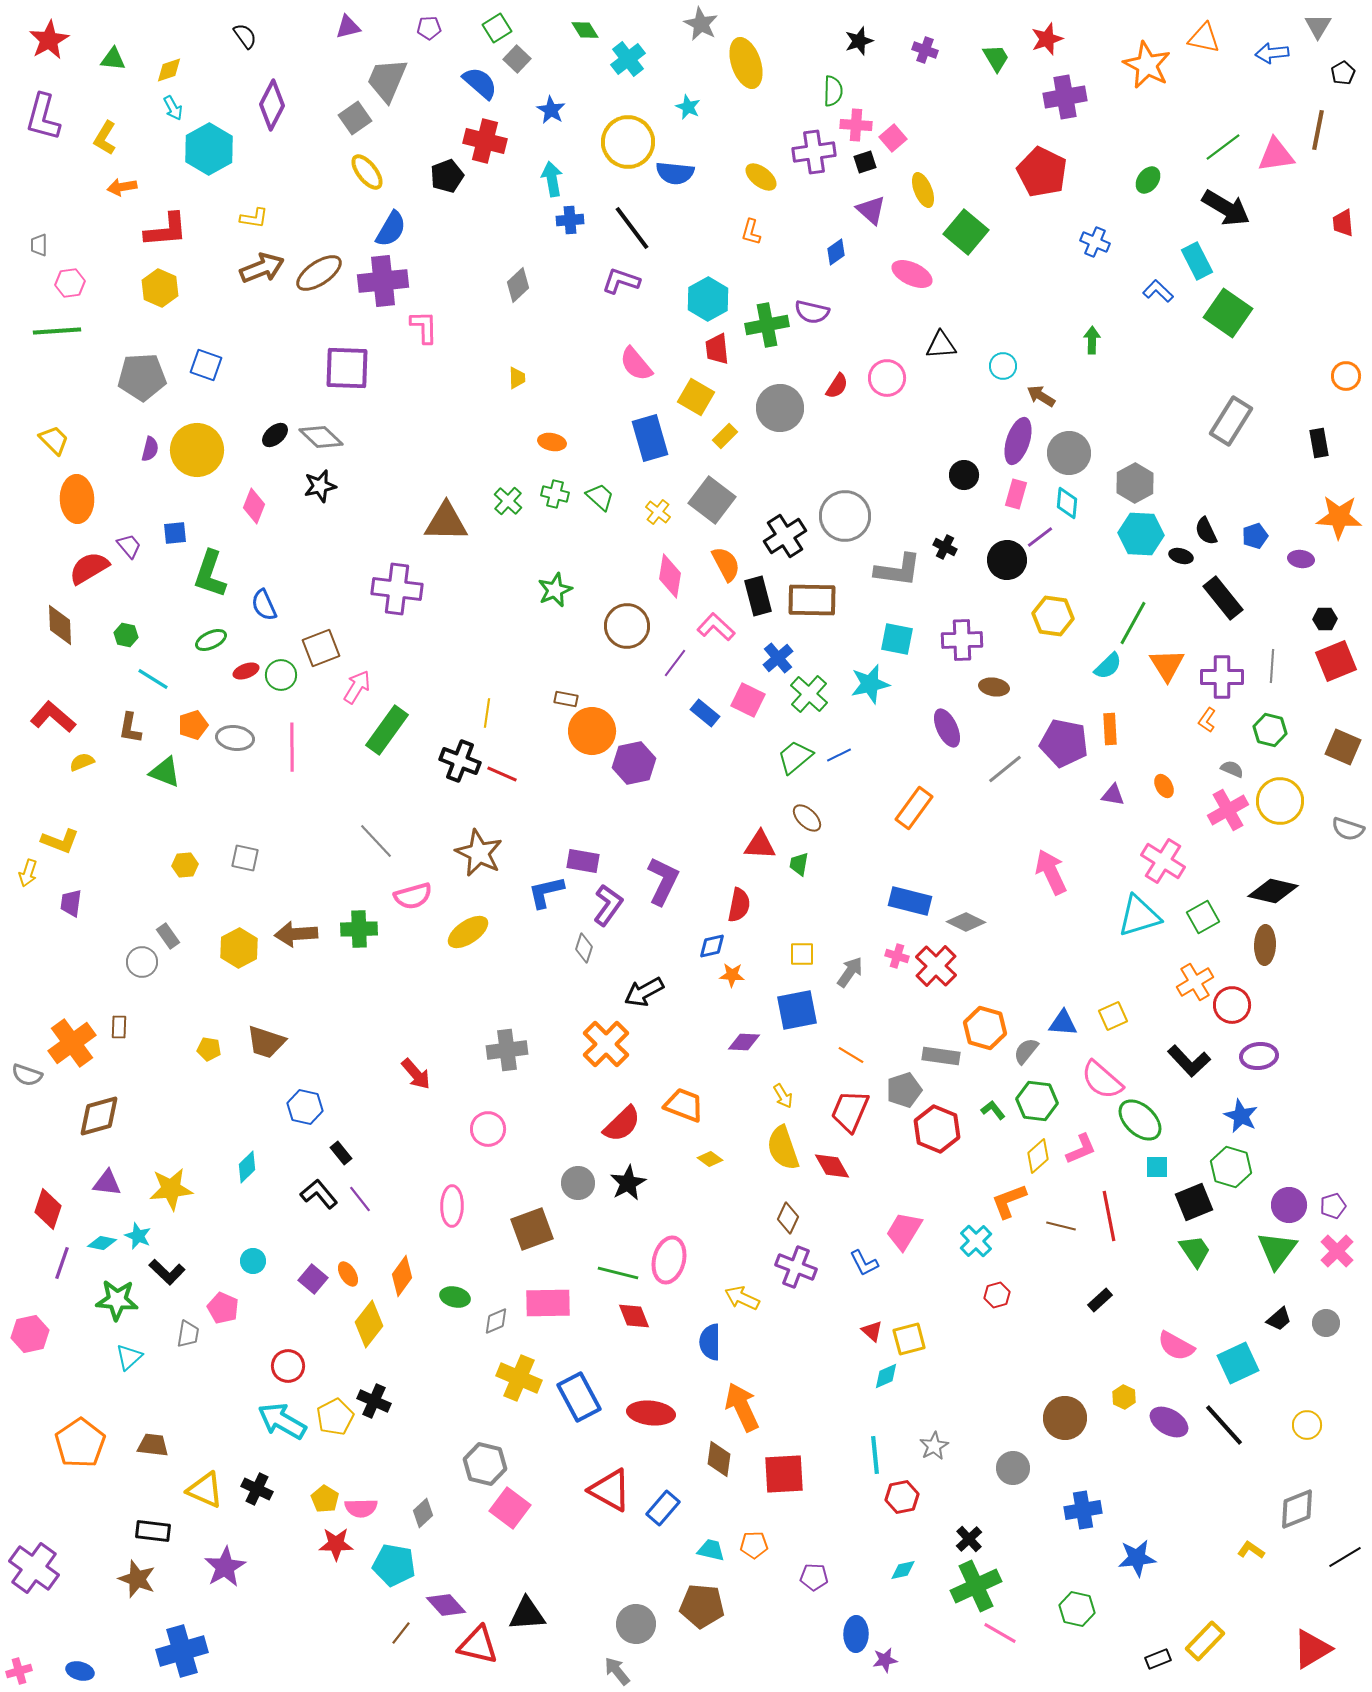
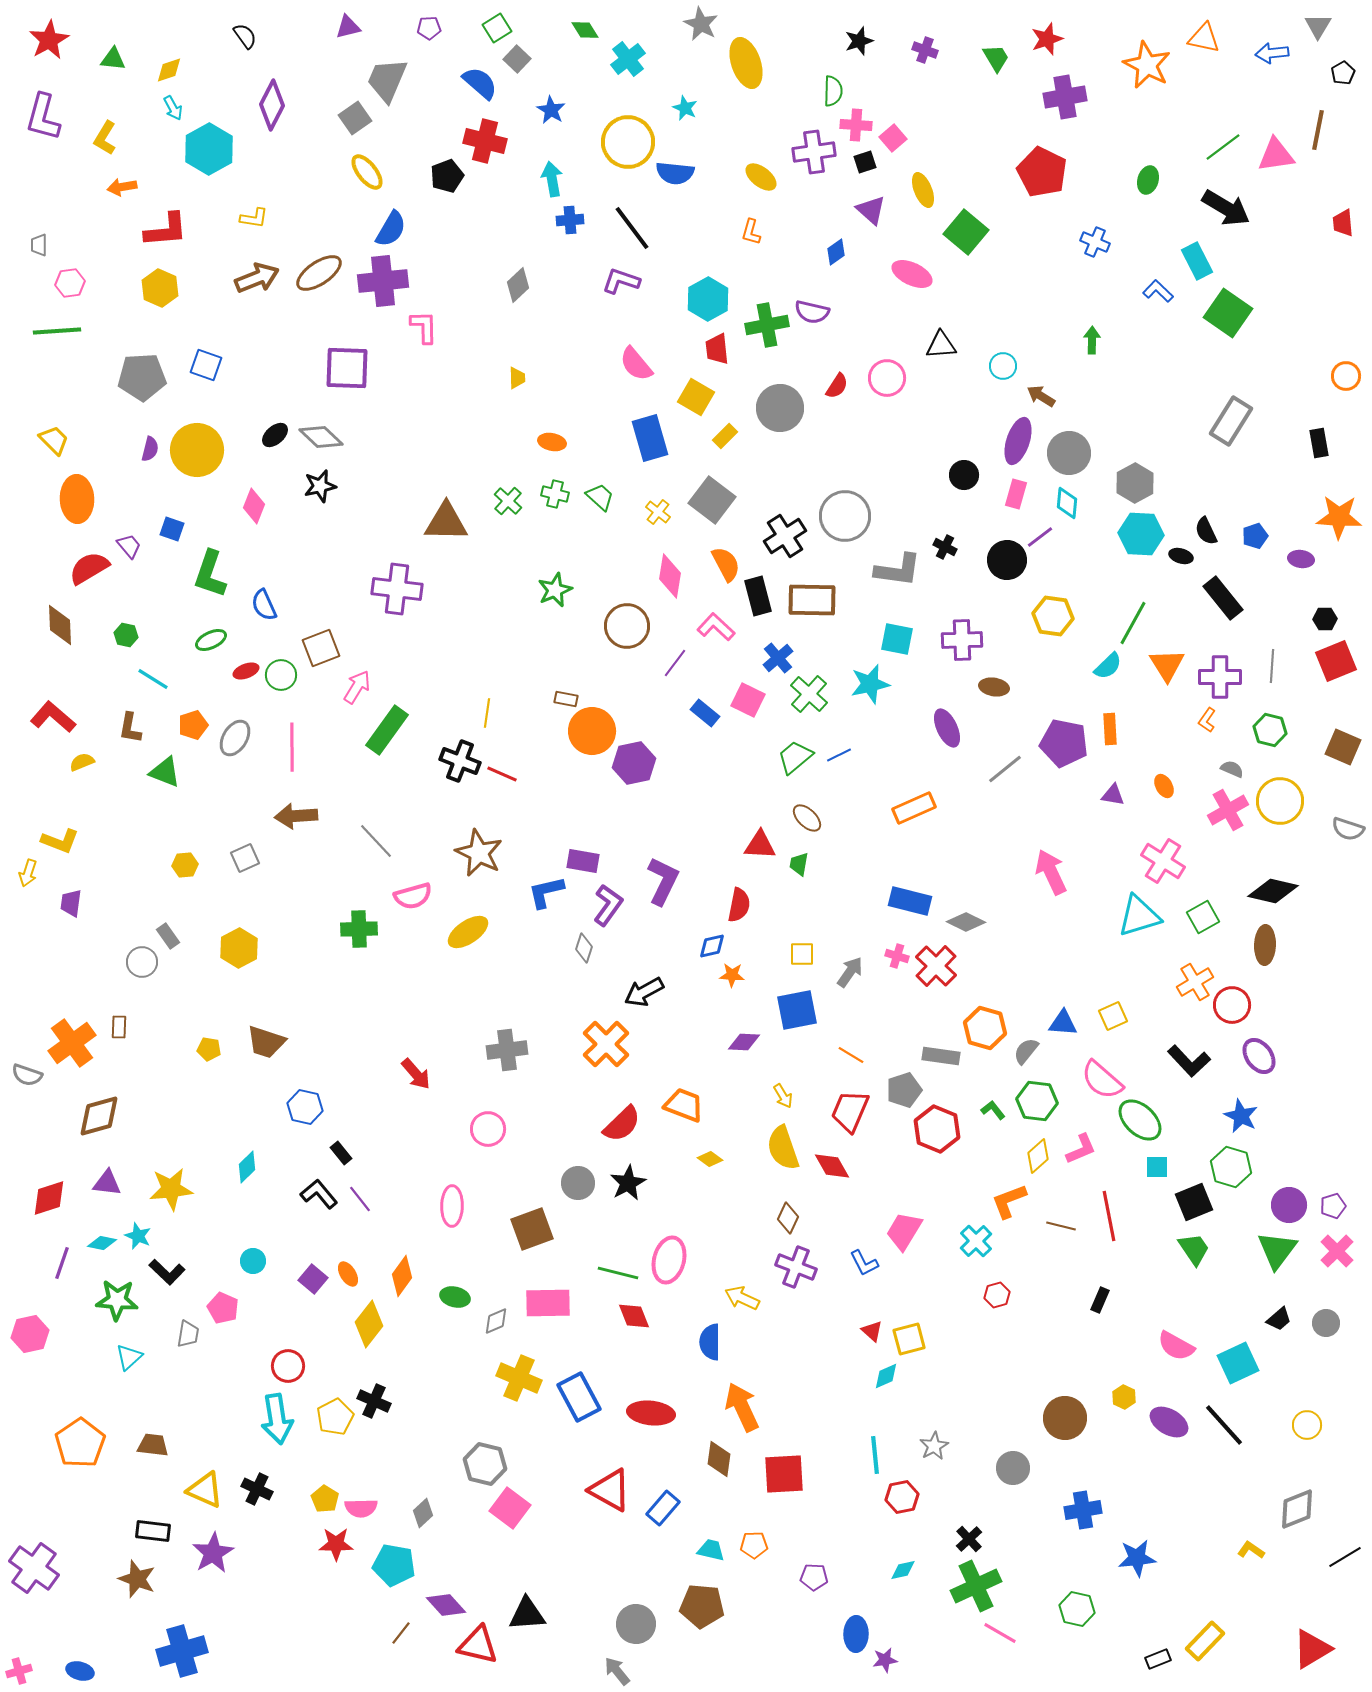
cyan star at (688, 107): moved 3 px left, 1 px down
green ellipse at (1148, 180): rotated 20 degrees counterclockwise
brown arrow at (262, 268): moved 5 px left, 10 px down
blue square at (175, 533): moved 3 px left, 4 px up; rotated 25 degrees clockwise
purple cross at (1222, 677): moved 2 px left
gray ellipse at (235, 738): rotated 66 degrees counterclockwise
orange rectangle at (914, 808): rotated 30 degrees clockwise
gray square at (245, 858): rotated 36 degrees counterclockwise
brown arrow at (296, 934): moved 118 px up
purple ellipse at (1259, 1056): rotated 60 degrees clockwise
red diamond at (48, 1209): moved 1 px right, 11 px up; rotated 54 degrees clockwise
green trapezoid at (1195, 1251): moved 1 px left, 2 px up
black rectangle at (1100, 1300): rotated 25 degrees counterclockwise
cyan arrow at (282, 1421): moved 5 px left, 2 px up; rotated 129 degrees counterclockwise
purple star at (225, 1567): moved 12 px left, 14 px up
